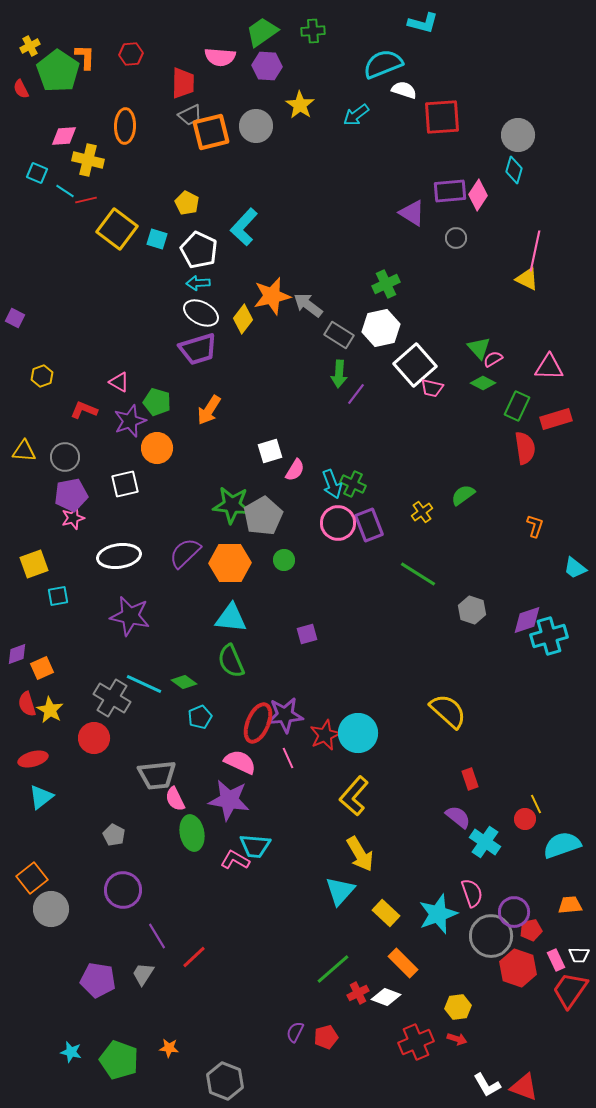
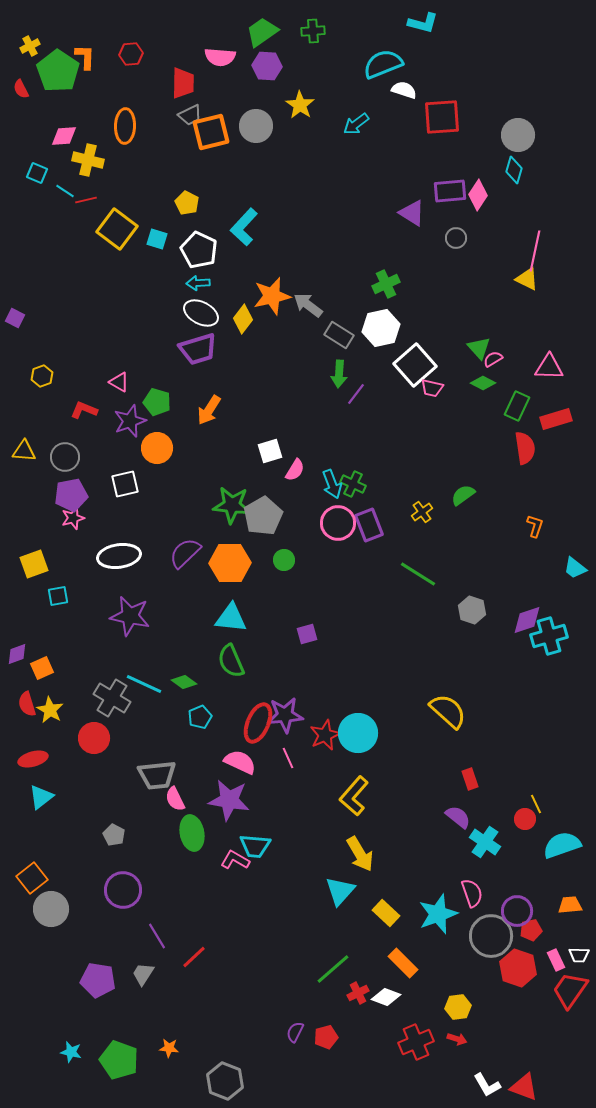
cyan arrow at (356, 115): moved 9 px down
purple circle at (514, 912): moved 3 px right, 1 px up
